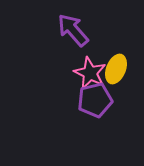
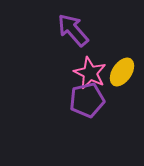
yellow ellipse: moved 6 px right, 3 px down; rotated 12 degrees clockwise
purple pentagon: moved 8 px left
